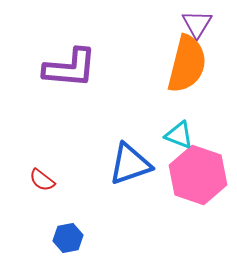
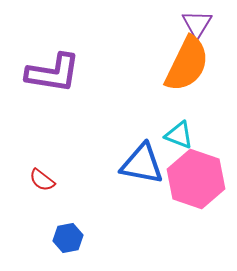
orange semicircle: rotated 12 degrees clockwise
purple L-shape: moved 17 px left, 5 px down; rotated 4 degrees clockwise
blue triangle: moved 12 px right; rotated 30 degrees clockwise
pink hexagon: moved 2 px left, 4 px down
